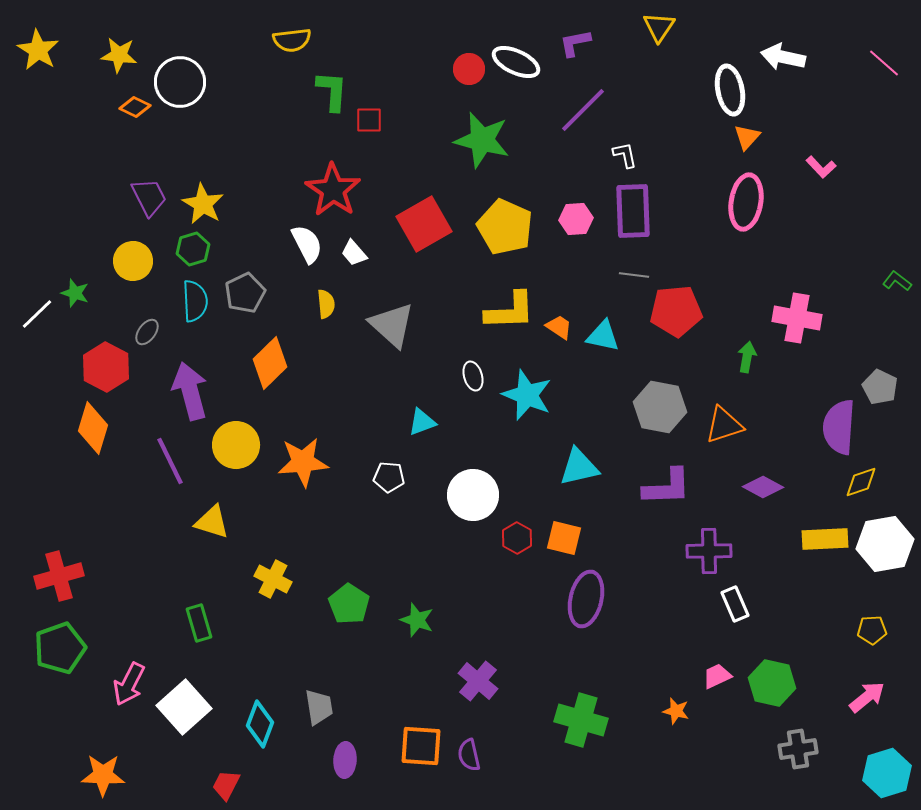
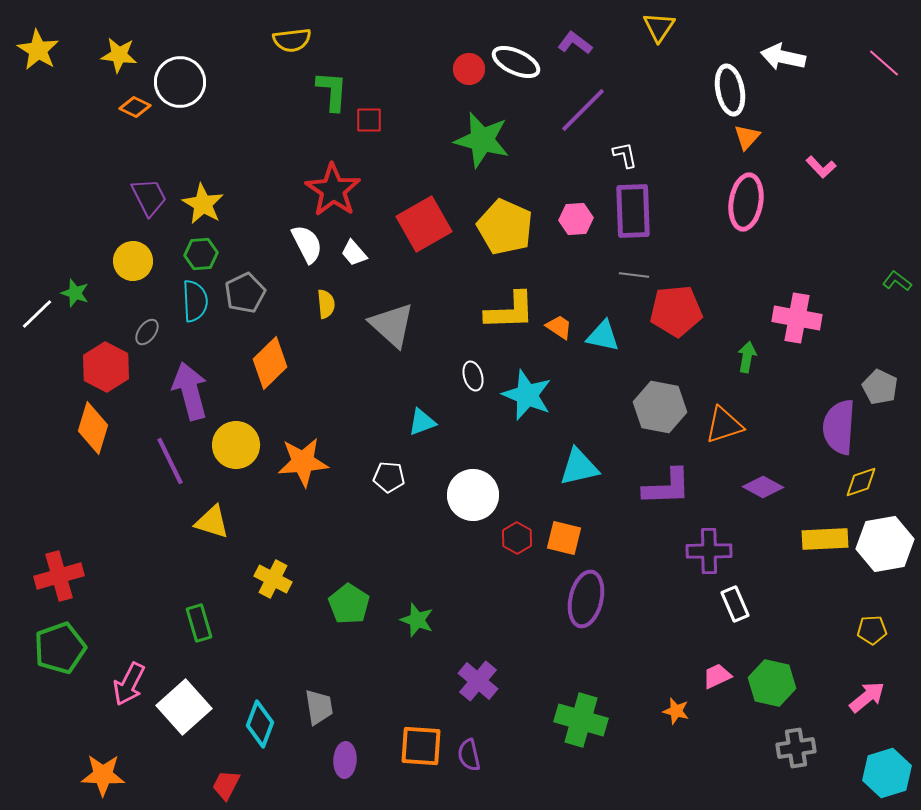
purple L-shape at (575, 43): rotated 48 degrees clockwise
green hexagon at (193, 249): moved 8 px right, 5 px down; rotated 12 degrees clockwise
gray cross at (798, 749): moved 2 px left, 1 px up
